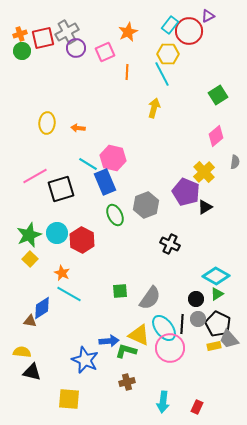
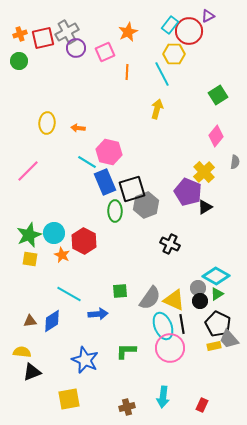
green circle at (22, 51): moved 3 px left, 10 px down
yellow hexagon at (168, 54): moved 6 px right
yellow arrow at (154, 108): moved 3 px right, 1 px down
pink diamond at (216, 136): rotated 10 degrees counterclockwise
pink hexagon at (113, 158): moved 4 px left, 6 px up
cyan line at (88, 164): moved 1 px left, 2 px up
pink line at (35, 176): moved 7 px left, 5 px up; rotated 15 degrees counterclockwise
black square at (61, 189): moved 71 px right
purple pentagon at (186, 192): moved 2 px right
green ellipse at (115, 215): moved 4 px up; rotated 25 degrees clockwise
cyan circle at (57, 233): moved 3 px left
red hexagon at (82, 240): moved 2 px right, 1 px down
yellow square at (30, 259): rotated 35 degrees counterclockwise
orange star at (62, 273): moved 18 px up
black circle at (196, 299): moved 4 px right, 2 px down
blue diamond at (42, 308): moved 10 px right, 13 px down
gray circle at (198, 319): moved 31 px up
brown triangle at (30, 321): rotated 16 degrees counterclockwise
black line at (182, 324): rotated 12 degrees counterclockwise
cyan ellipse at (164, 328): moved 1 px left, 2 px up; rotated 16 degrees clockwise
yellow triangle at (139, 335): moved 35 px right, 35 px up
blue arrow at (109, 341): moved 11 px left, 27 px up
green L-shape at (126, 351): rotated 15 degrees counterclockwise
black triangle at (32, 372): rotated 36 degrees counterclockwise
brown cross at (127, 382): moved 25 px down
yellow square at (69, 399): rotated 15 degrees counterclockwise
cyan arrow at (163, 402): moved 5 px up
red rectangle at (197, 407): moved 5 px right, 2 px up
